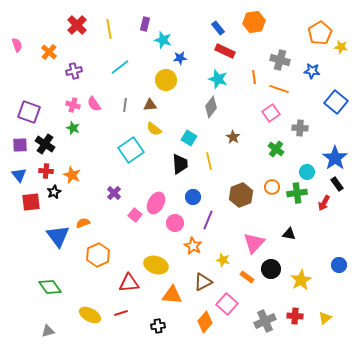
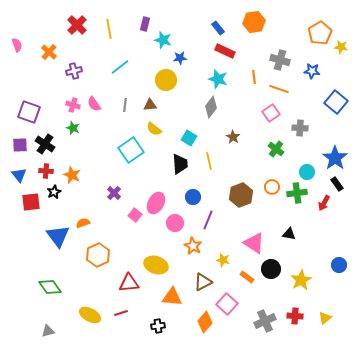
pink triangle at (254, 243): rotated 40 degrees counterclockwise
orange triangle at (172, 295): moved 2 px down
